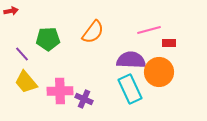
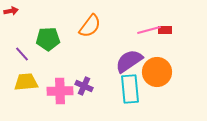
orange semicircle: moved 3 px left, 6 px up
red rectangle: moved 4 px left, 13 px up
purple semicircle: moved 2 px left, 1 px down; rotated 36 degrees counterclockwise
orange circle: moved 2 px left
yellow trapezoid: rotated 125 degrees clockwise
cyan rectangle: rotated 20 degrees clockwise
purple cross: moved 13 px up
